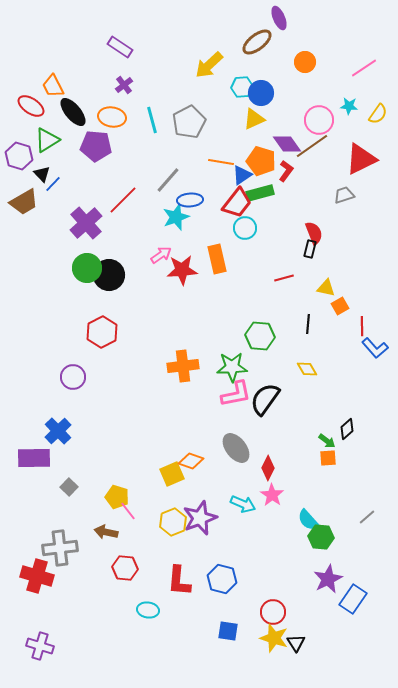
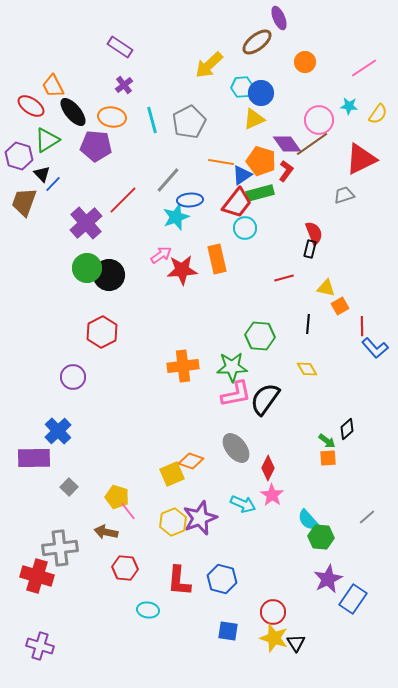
brown line at (312, 146): moved 2 px up
brown trapezoid at (24, 202): rotated 140 degrees clockwise
